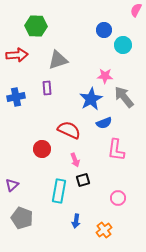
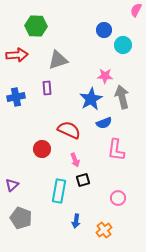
gray arrow: moved 2 px left; rotated 25 degrees clockwise
gray pentagon: moved 1 px left
